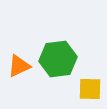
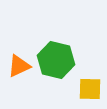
green hexagon: moved 2 px left, 1 px down; rotated 21 degrees clockwise
